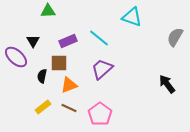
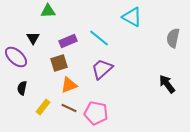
cyan triangle: rotated 10 degrees clockwise
gray semicircle: moved 2 px left, 1 px down; rotated 18 degrees counterclockwise
black triangle: moved 3 px up
brown square: rotated 18 degrees counterclockwise
black semicircle: moved 20 px left, 12 px down
yellow rectangle: rotated 14 degrees counterclockwise
pink pentagon: moved 4 px left, 1 px up; rotated 25 degrees counterclockwise
